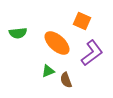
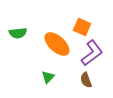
orange square: moved 6 px down
orange ellipse: moved 1 px down
green triangle: moved 6 px down; rotated 24 degrees counterclockwise
brown semicircle: moved 20 px right
